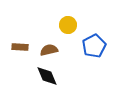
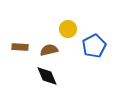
yellow circle: moved 4 px down
